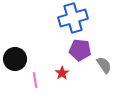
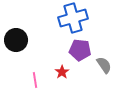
black circle: moved 1 px right, 19 px up
red star: moved 1 px up
